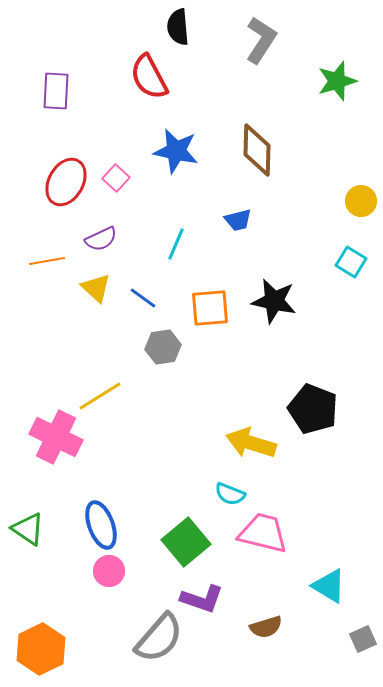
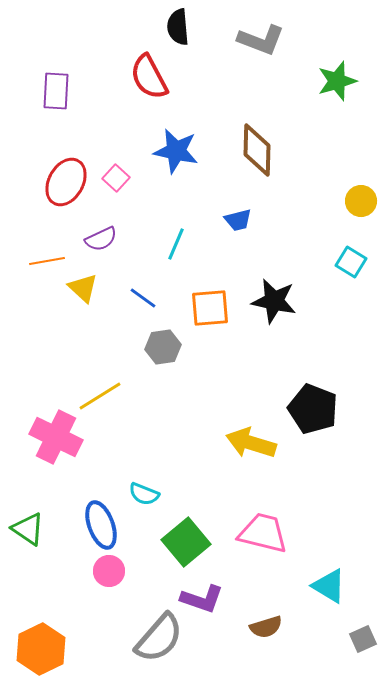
gray L-shape: rotated 78 degrees clockwise
yellow triangle: moved 13 px left
cyan semicircle: moved 86 px left
